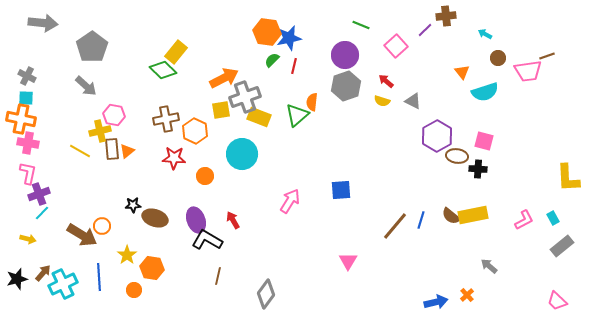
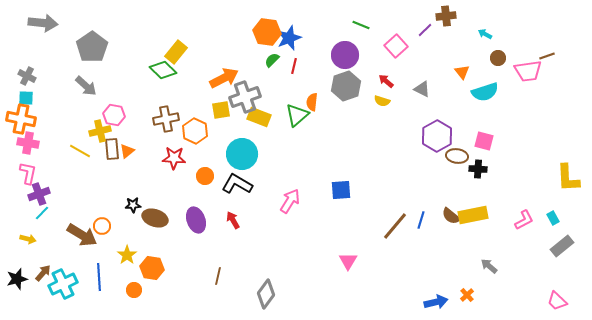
blue star at (289, 38): rotated 10 degrees counterclockwise
gray triangle at (413, 101): moved 9 px right, 12 px up
black L-shape at (207, 240): moved 30 px right, 56 px up
